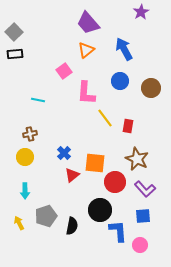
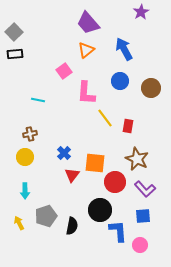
red triangle: rotated 14 degrees counterclockwise
